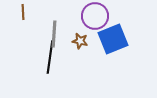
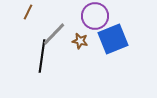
brown line: moved 5 px right; rotated 28 degrees clockwise
gray line: rotated 40 degrees clockwise
black line: moved 8 px left, 1 px up
